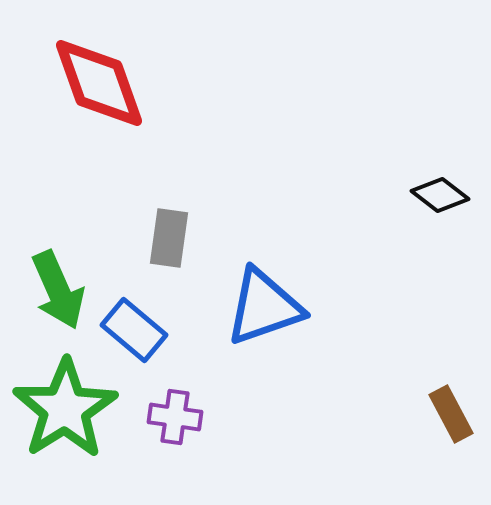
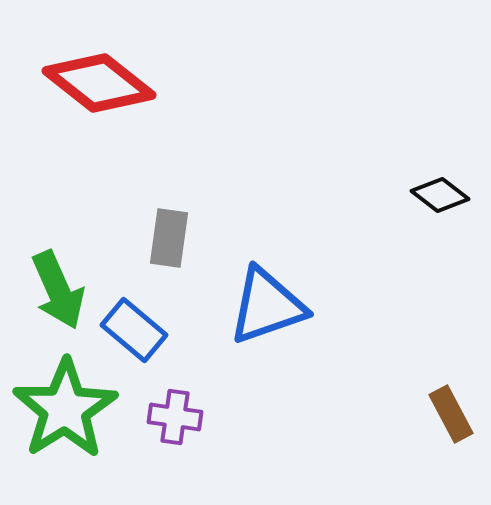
red diamond: rotated 32 degrees counterclockwise
blue triangle: moved 3 px right, 1 px up
